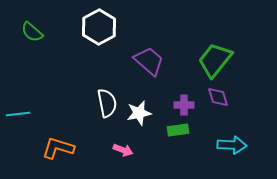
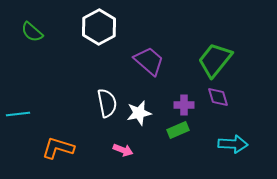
green rectangle: rotated 15 degrees counterclockwise
cyan arrow: moved 1 px right, 1 px up
